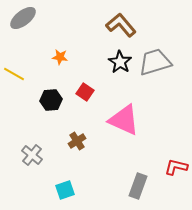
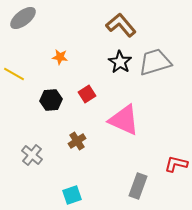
red square: moved 2 px right, 2 px down; rotated 24 degrees clockwise
red L-shape: moved 3 px up
cyan square: moved 7 px right, 5 px down
